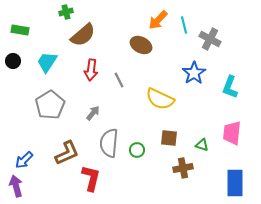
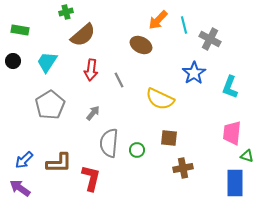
green triangle: moved 45 px right, 11 px down
brown L-shape: moved 8 px left, 10 px down; rotated 24 degrees clockwise
purple arrow: moved 4 px right, 2 px down; rotated 40 degrees counterclockwise
